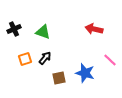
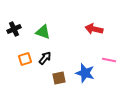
pink line: moved 1 px left; rotated 32 degrees counterclockwise
